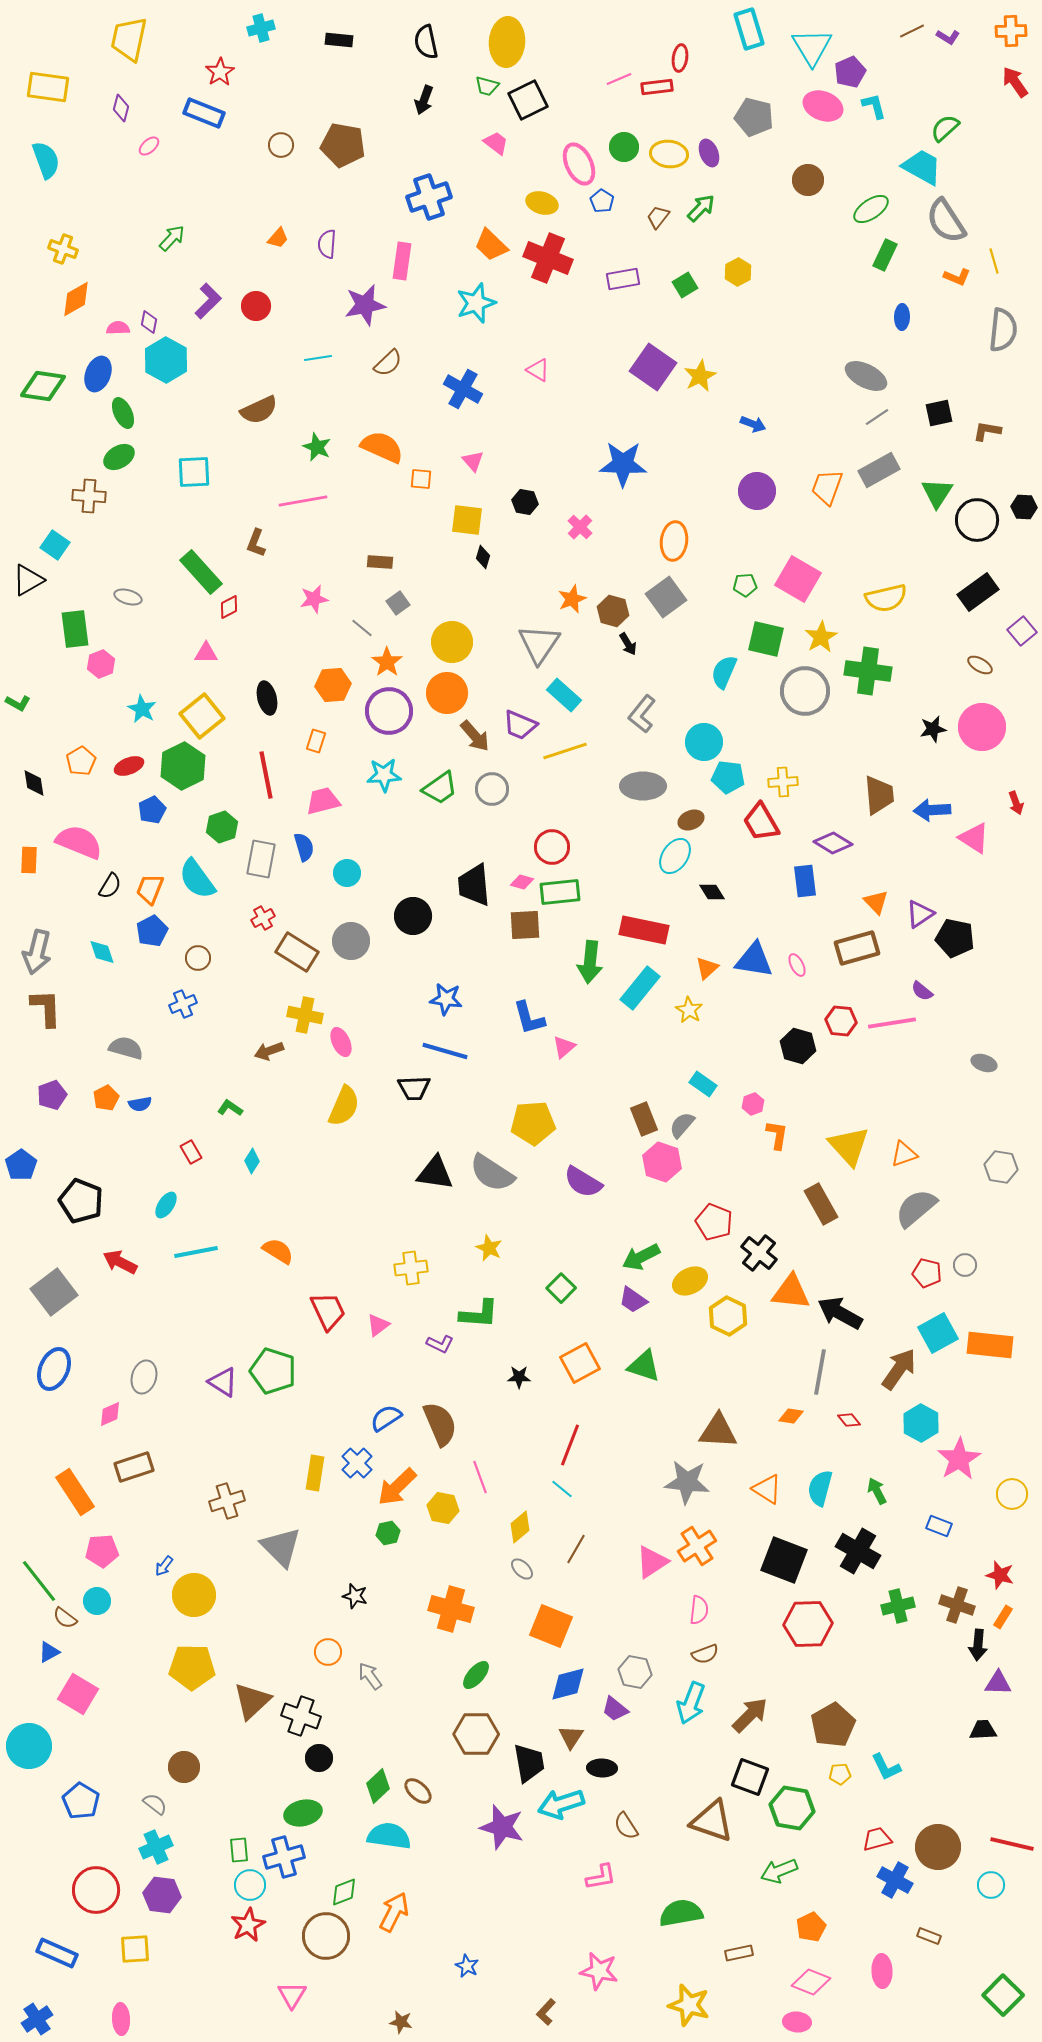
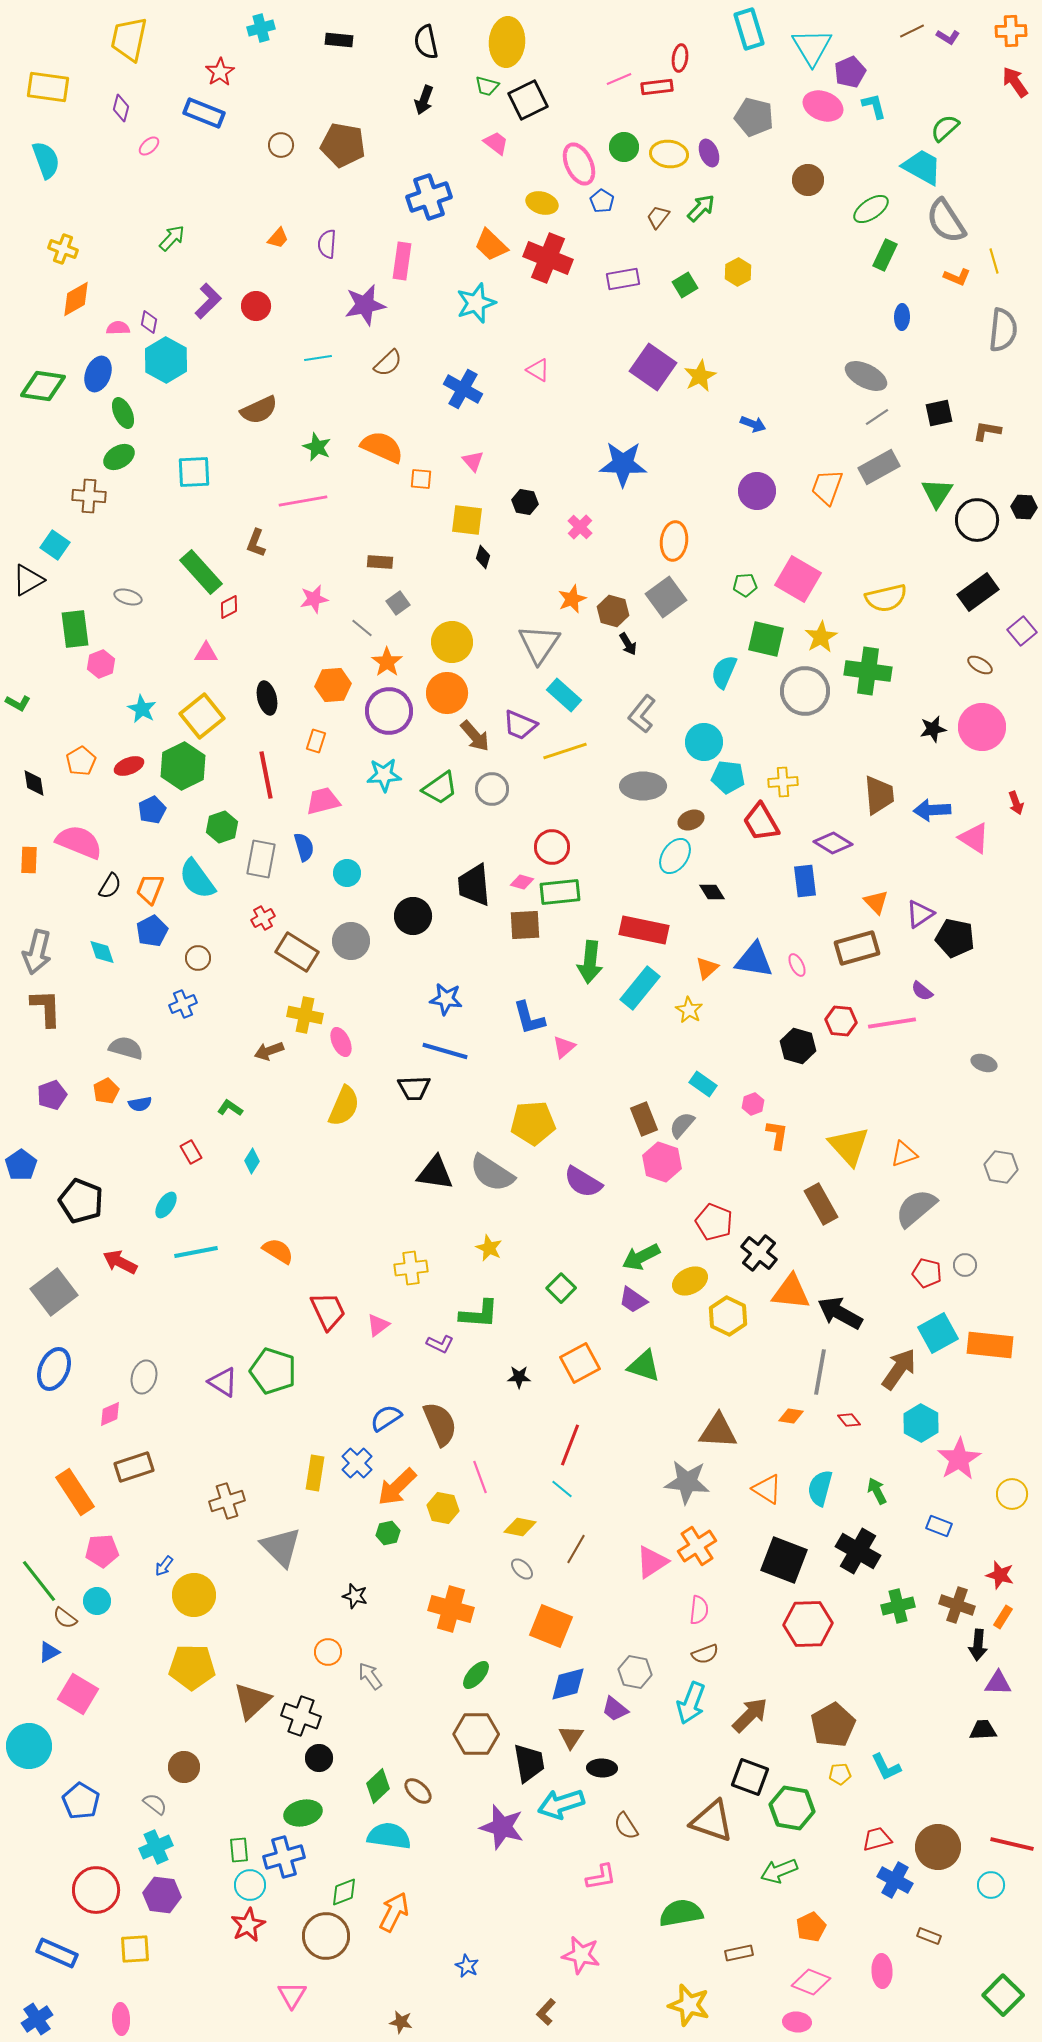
gray rectangle at (879, 470): moved 3 px up
orange pentagon at (106, 1098): moved 7 px up
yellow diamond at (520, 1527): rotated 52 degrees clockwise
pink star at (599, 1971): moved 18 px left, 16 px up
